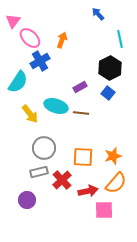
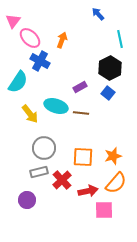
blue cross: rotated 30 degrees counterclockwise
